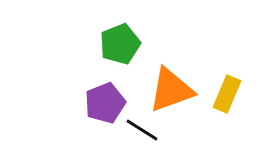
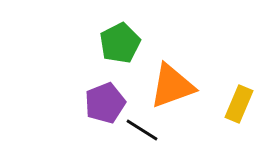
green pentagon: moved 1 px up; rotated 6 degrees counterclockwise
orange triangle: moved 1 px right, 4 px up
yellow rectangle: moved 12 px right, 10 px down
